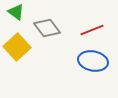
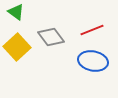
gray diamond: moved 4 px right, 9 px down
